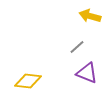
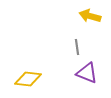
gray line: rotated 56 degrees counterclockwise
yellow diamond: moved 2 px up
